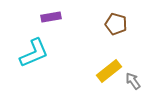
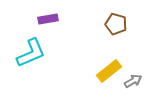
purple rectangle: moved 3 px left, 2 px down
cyan L-shape: moved 3 px left
gray arrow: rotated 96 degrees clockwise
